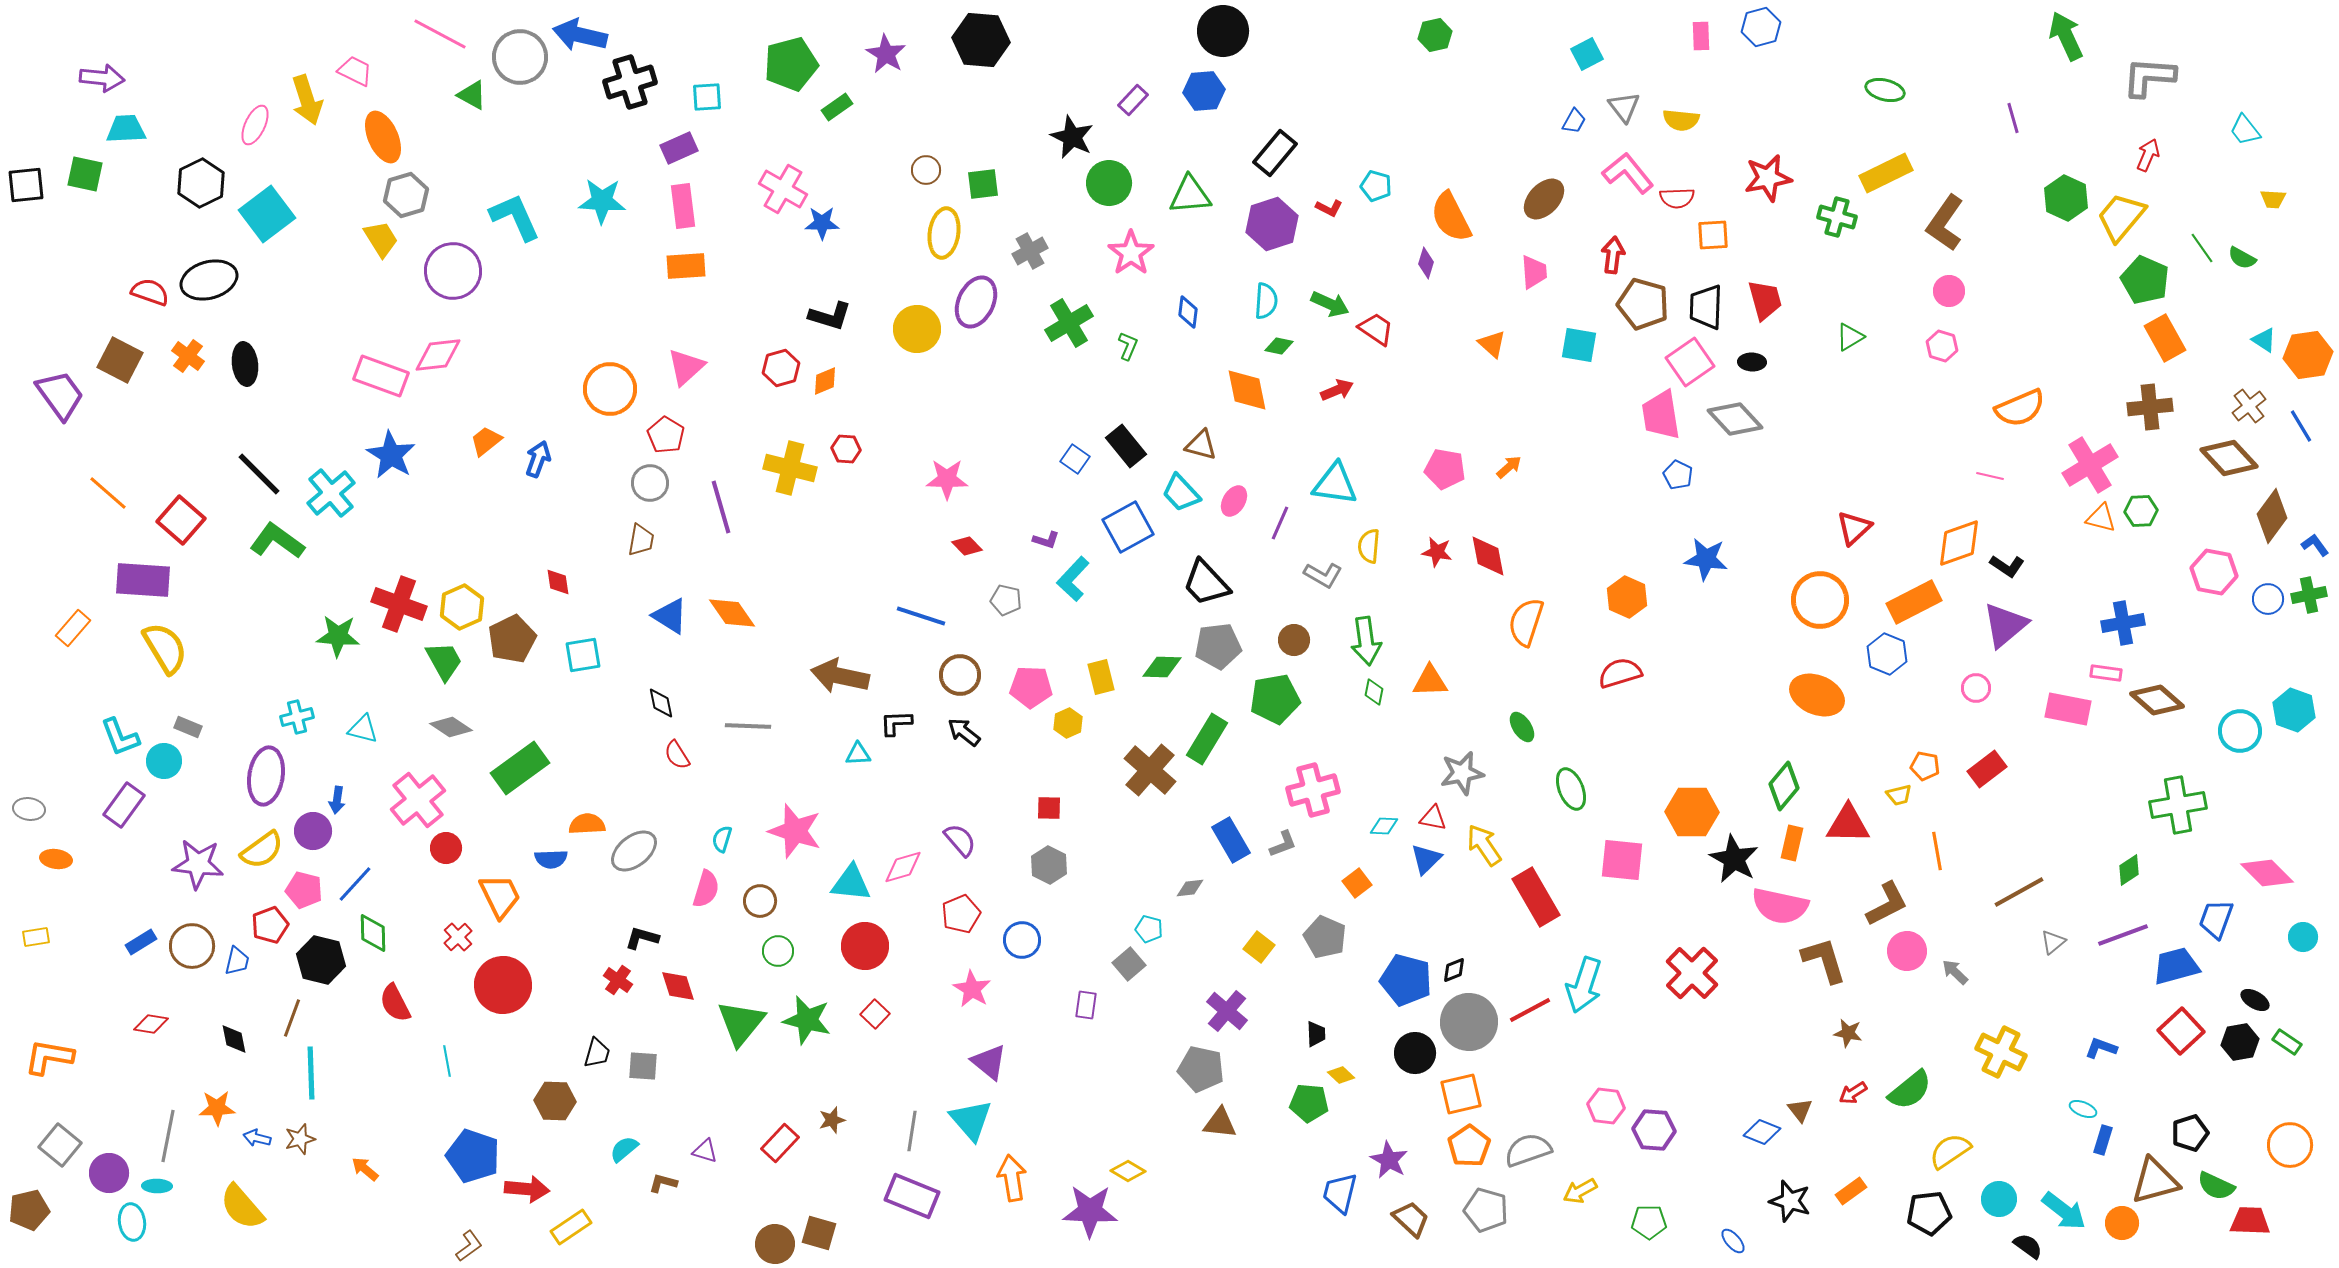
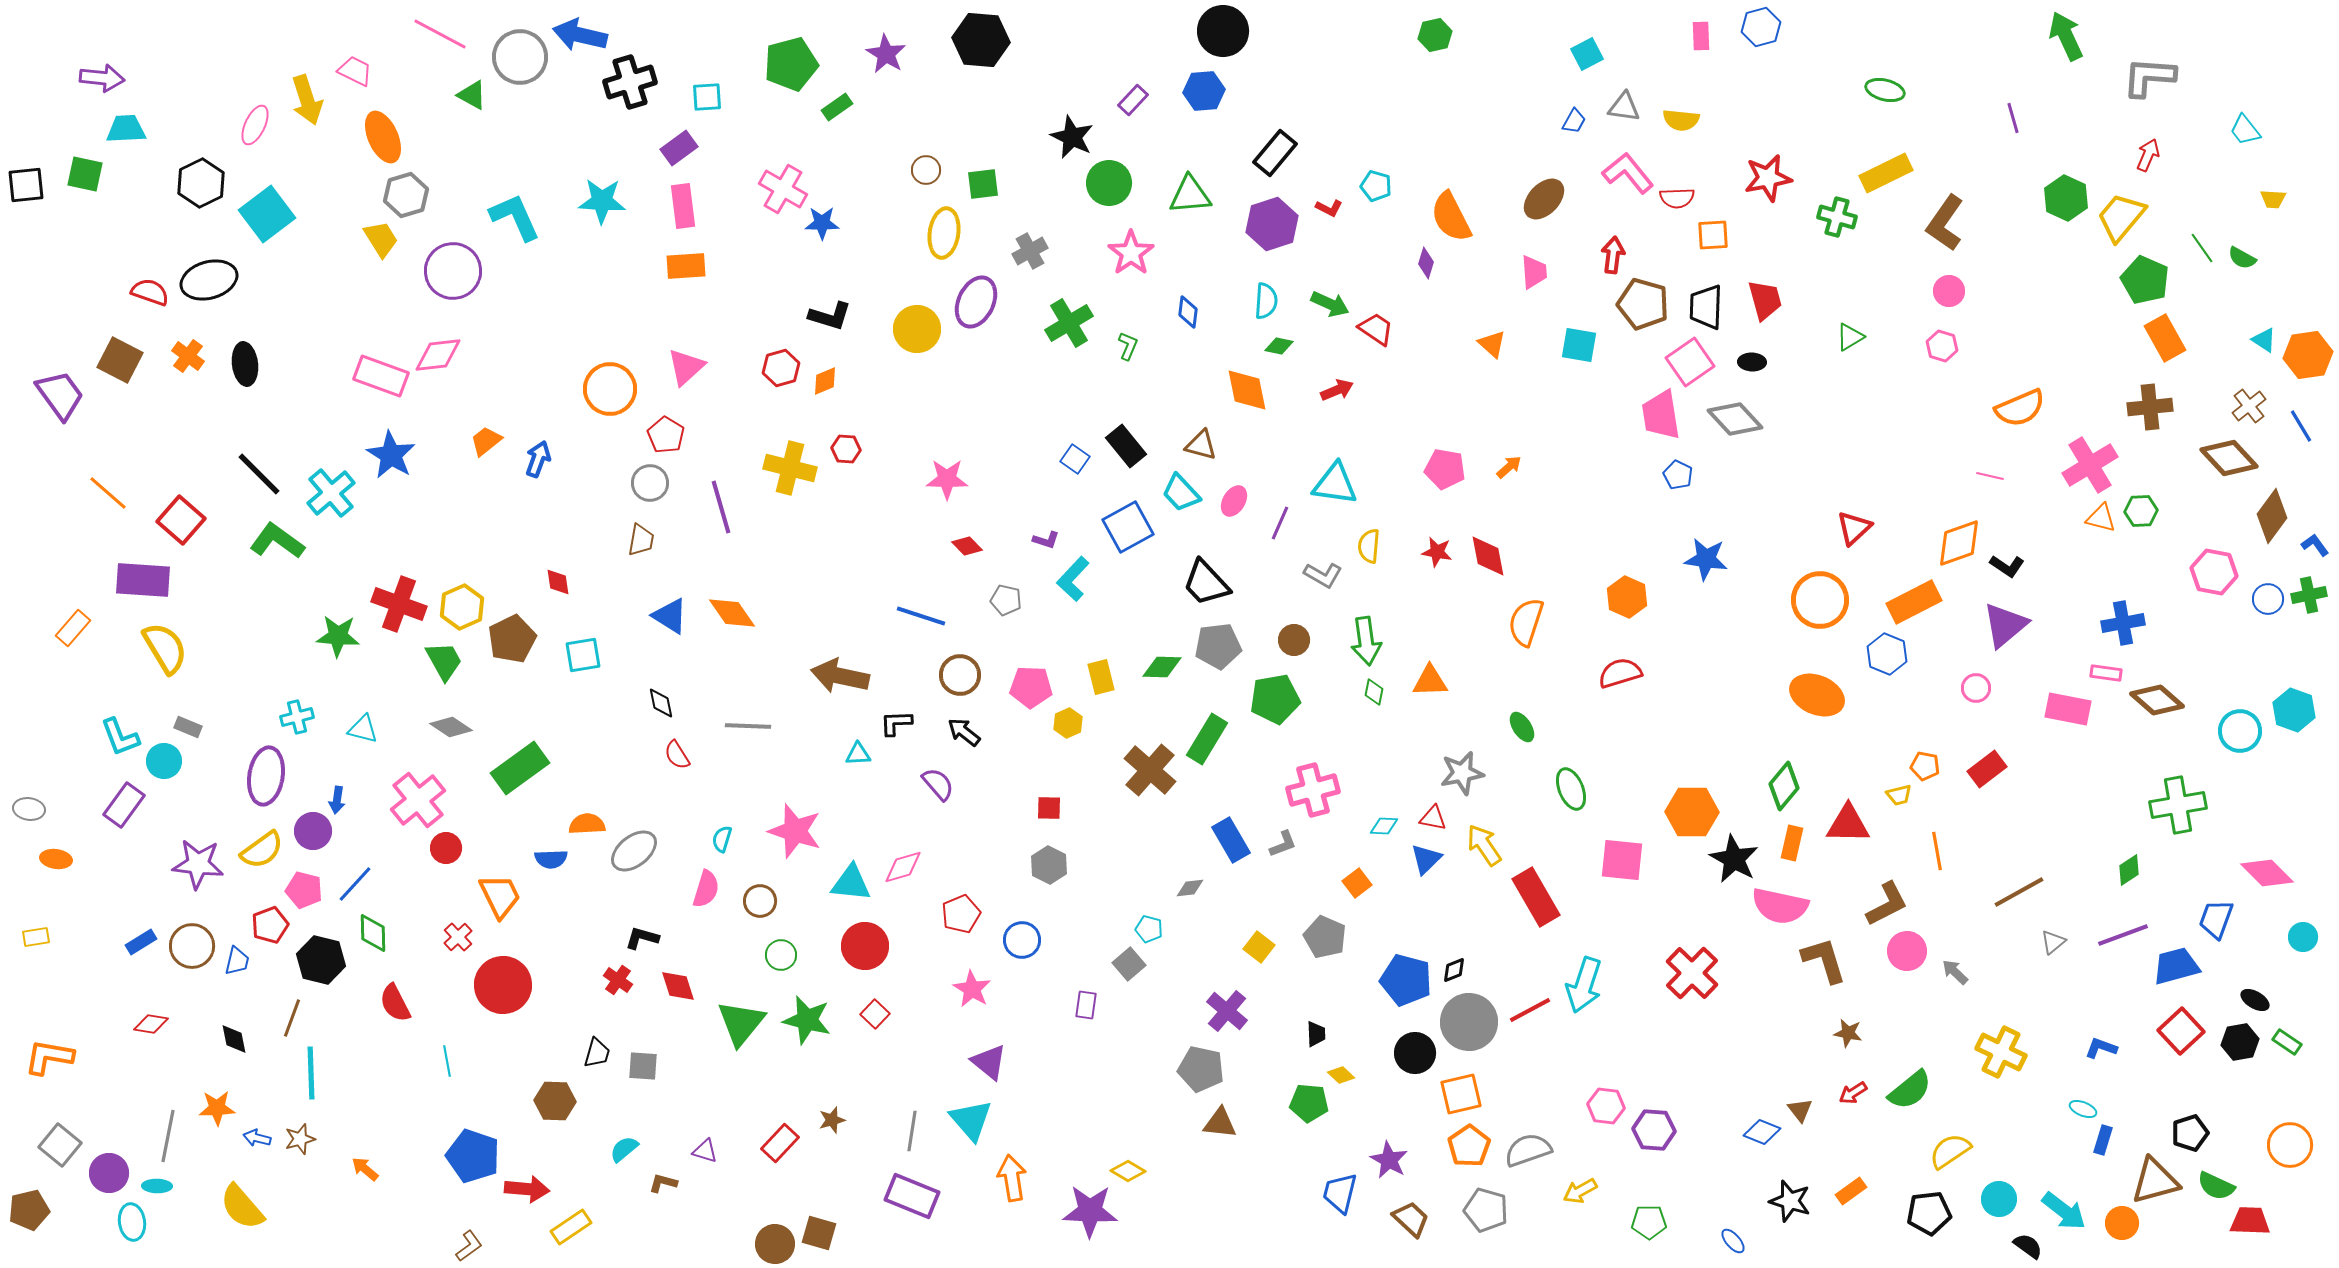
gray triangle at (1624, 107): rotated 44 degrees counterclockwise
purple rectangle at (679, 148): rotated 12 degrees counterclockwise
purple semicircle at (960, 840): moved 22 px left, 56 px up
green circle at (778, 951): moved 3 px right, 4 px down
